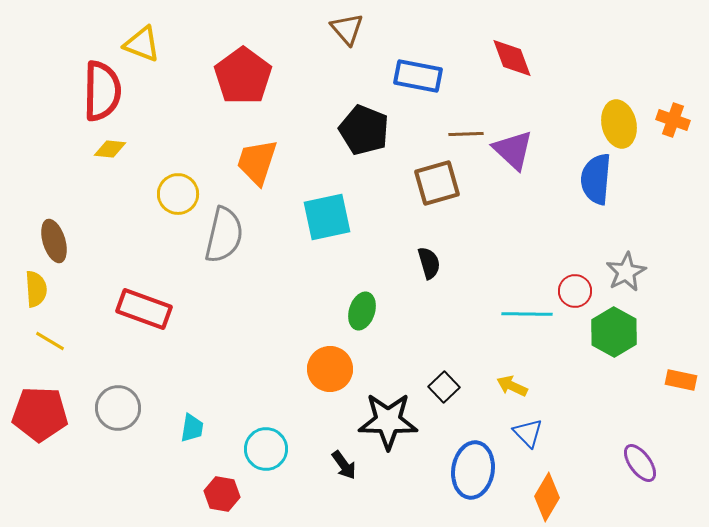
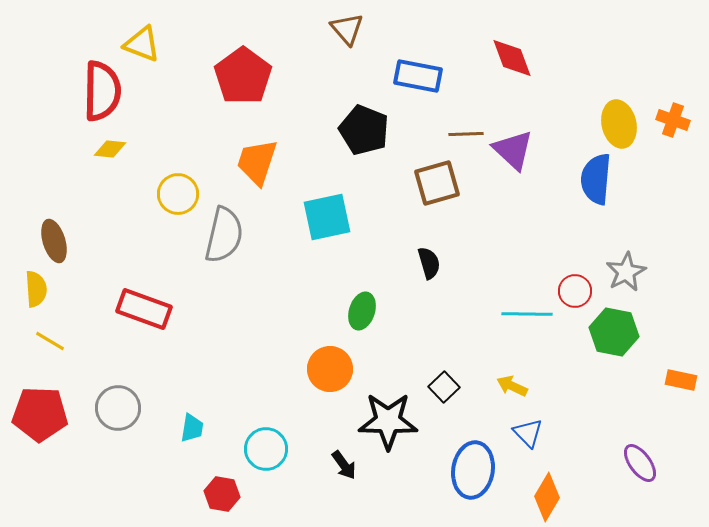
green hexagon at (614, 332): rotated 18 degrees counterclockwise
